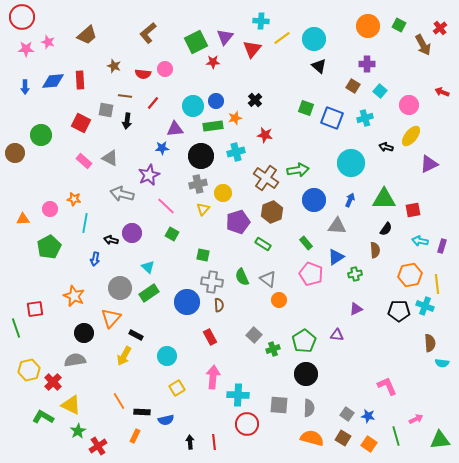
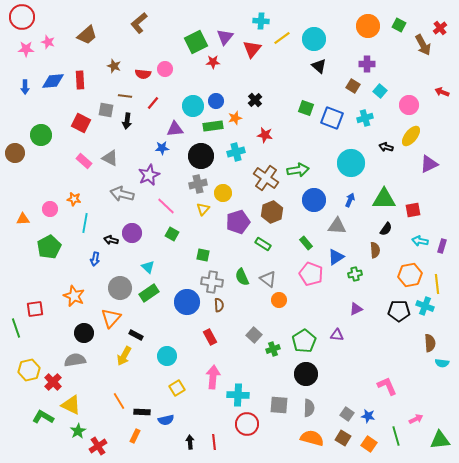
brown L-shape at (148, 33): moved 9 px left, 10 px up
